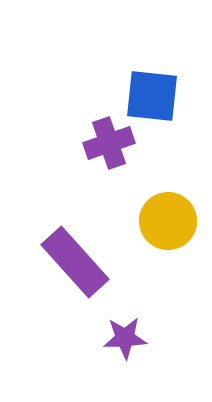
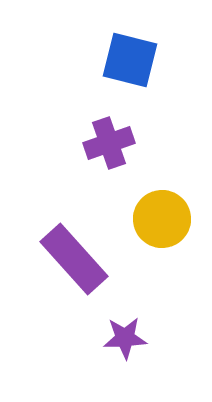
blue square: moved 22 px left, 36 px up; rotated 8 degrees clockwise
yellow circle: moved 6 px left, 2 px up
purple rectangle: moved 1 px left, 3 px up
